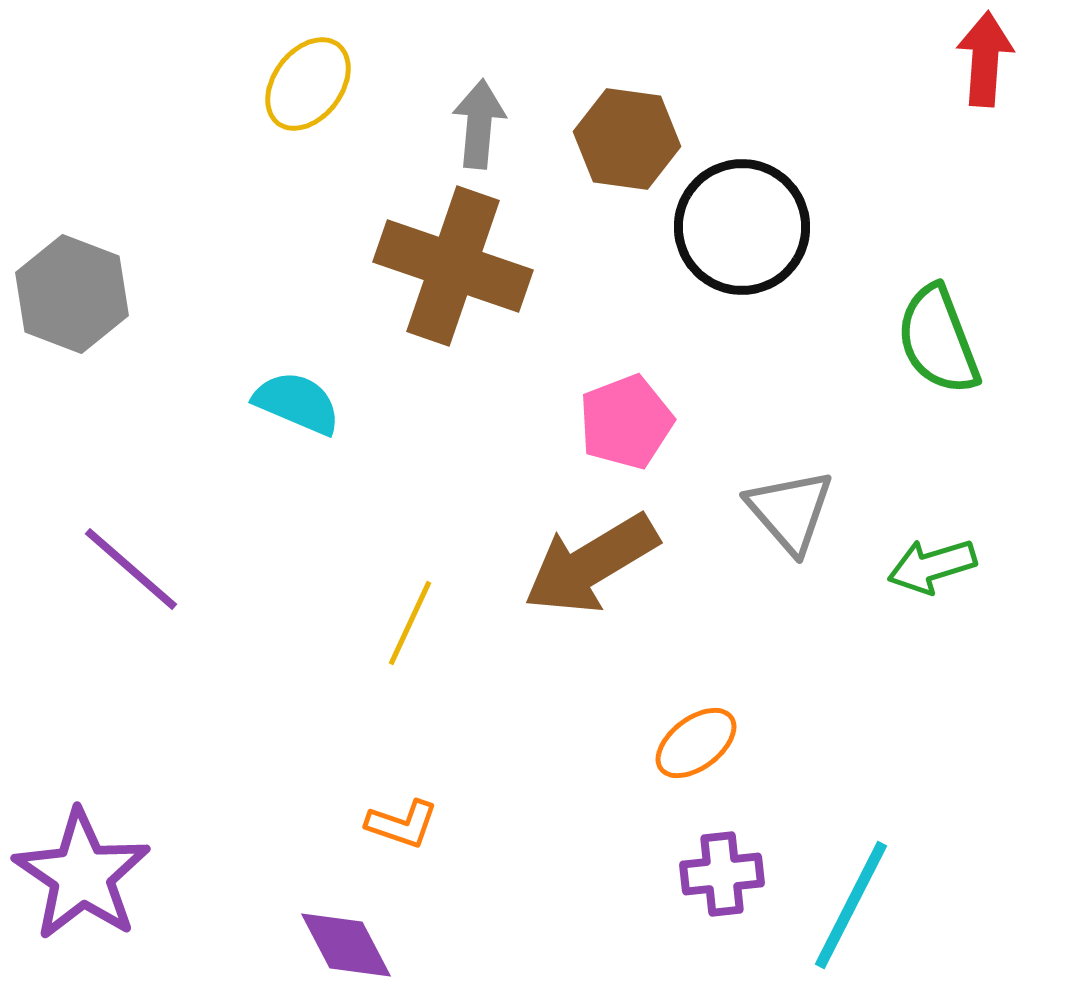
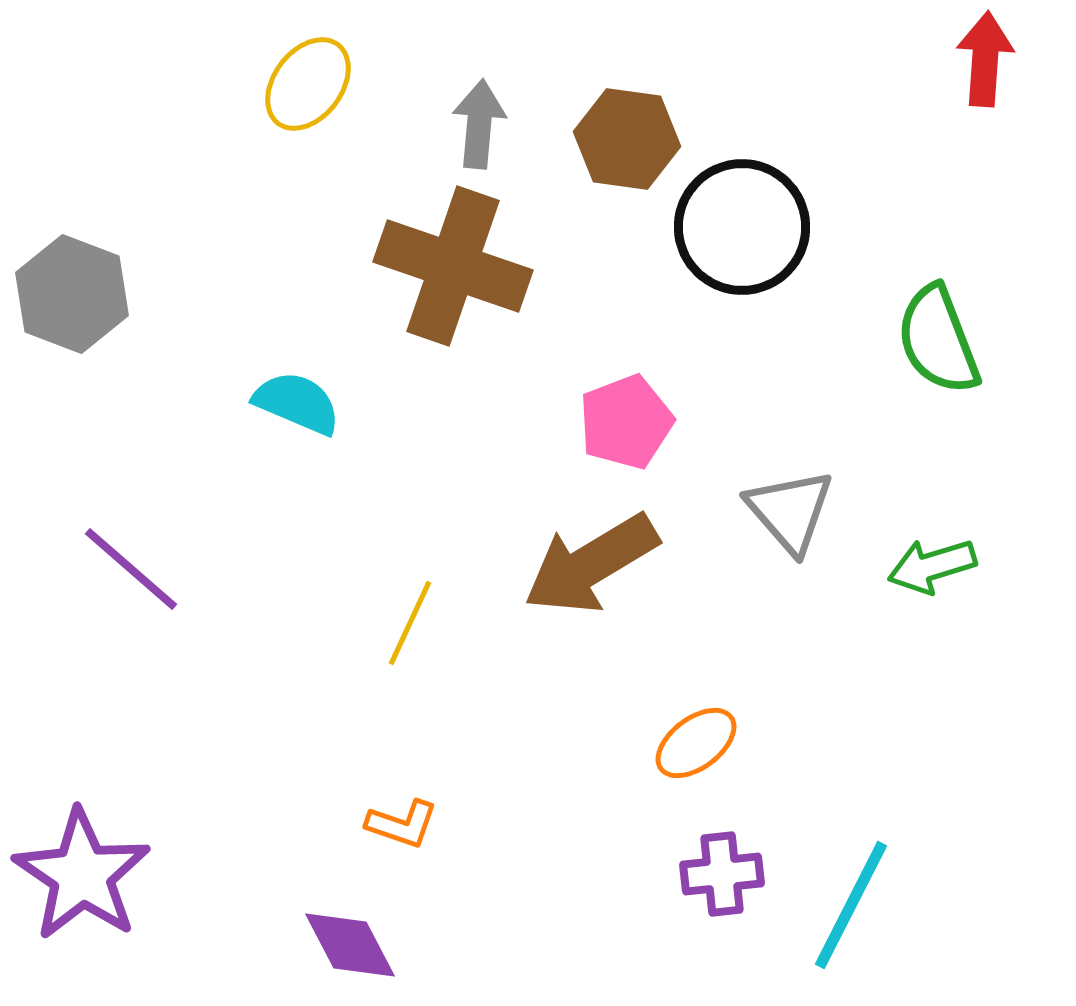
purple diamond: moved 4 px right
